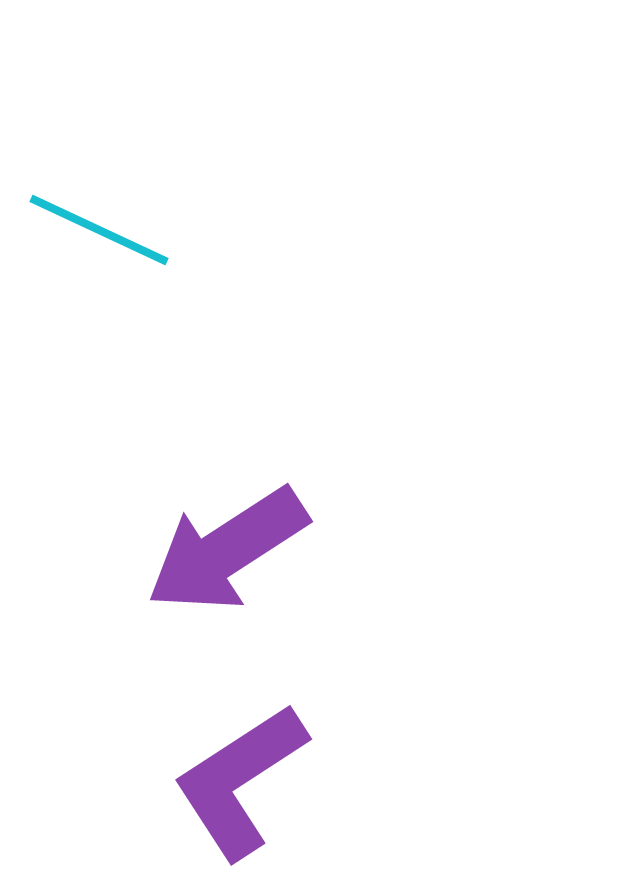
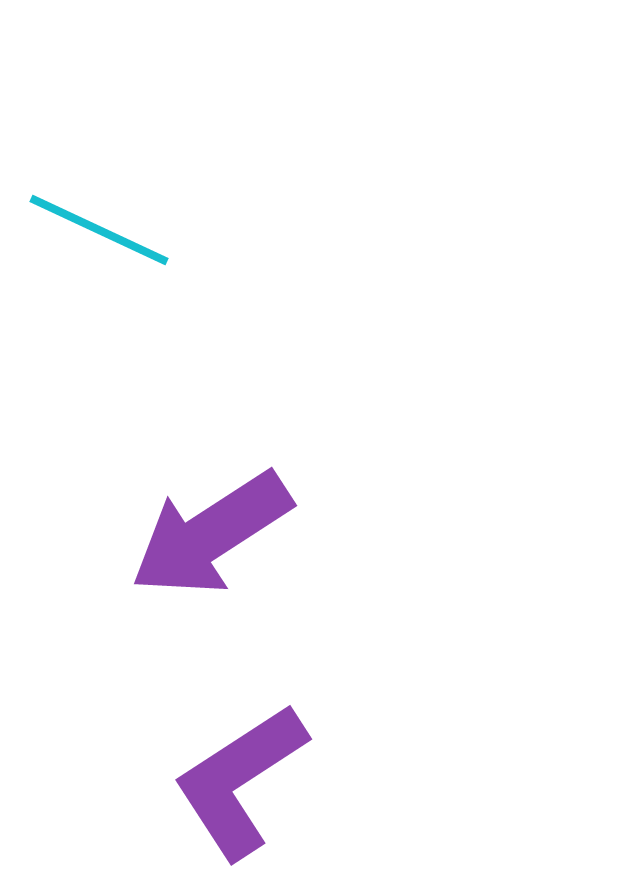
purple arrow: moved 16 px left, 16 px up
